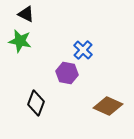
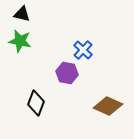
black triangle: moved 4 px left; rotated 12 degrees counterclockwise
